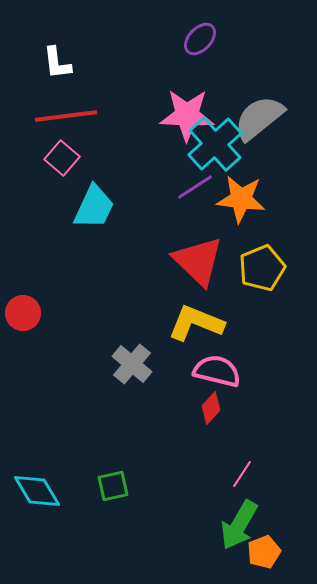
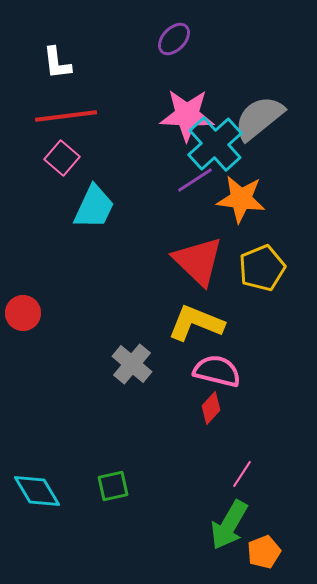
purple ellipse: moved 26 px left
purple line: moved 7 px up
green arrow: moved 10 px left
